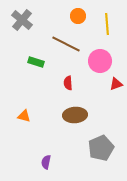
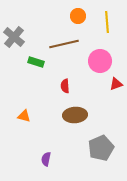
gray cross: moved 8 px left, 17 px down
yellow line: moved 2 px up
brown line: moved 2 px left; rotated 40 degrees counterclockwise
red semicircle: moved 3 px left, 3 px down
purple semicircle: moved 3 px up
